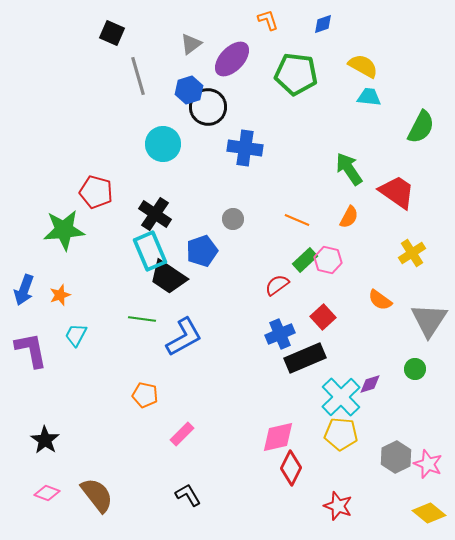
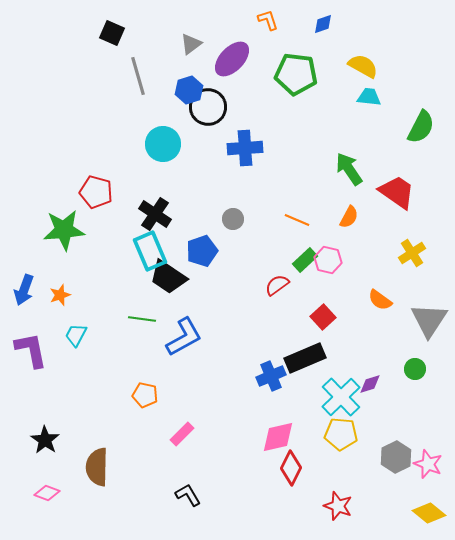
blue cross at (245, 148): rotated 12 degrees counterclockwise
blue cross at (280, 334): moved 9 px left, 42 px down
brown semicircle at (97, 495): moved 28 px up; rotated 141 degrees counterclockwise
